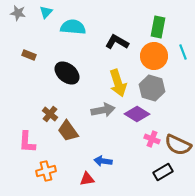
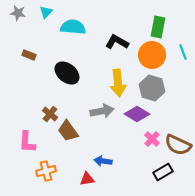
orange circle: moved 2 px left, 1 px up
yellow arrow: rotated 12 degrees clockwise
gray arrow: moved 1 px left, 1 px down
pink cross: rotated 21 degrees clockwise
